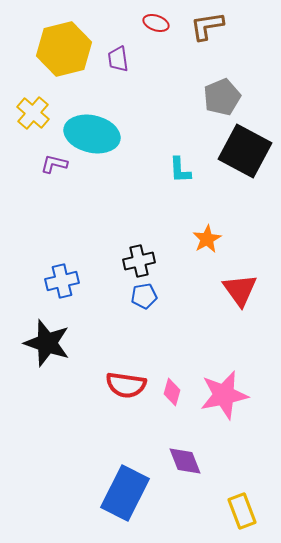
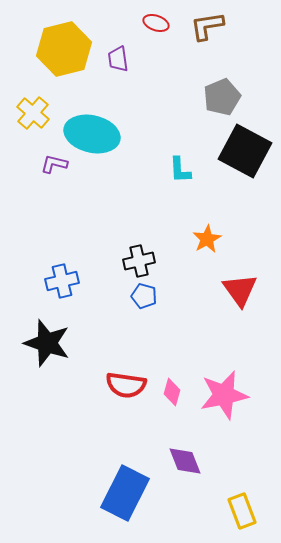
blue pentagon: rotated 25 degrees clockwise
